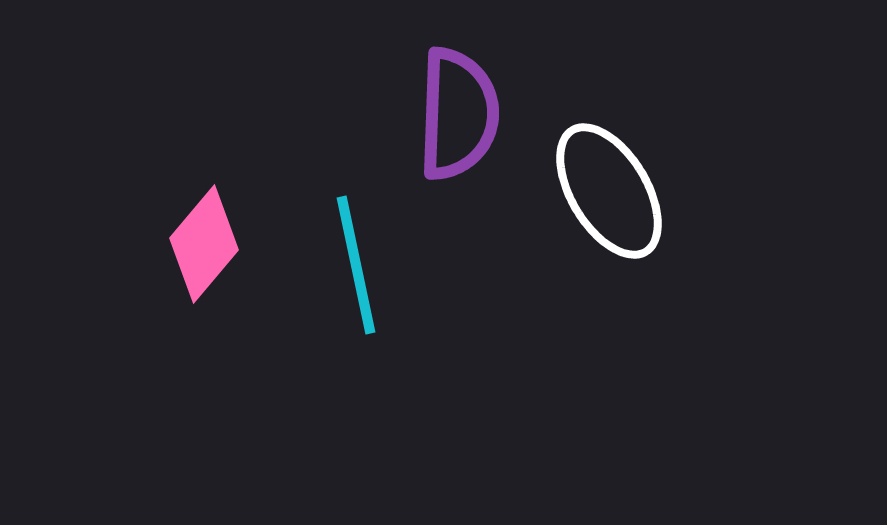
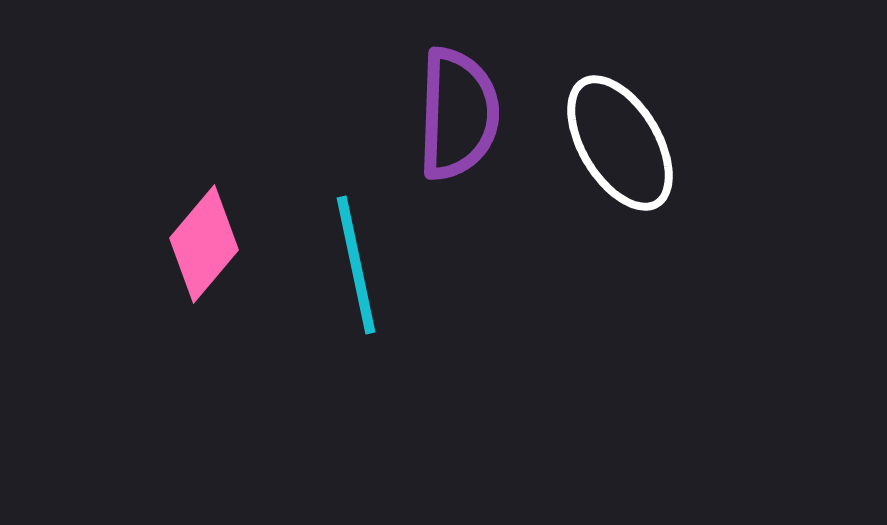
white ellipse: moved 11 px right, 48 px up
